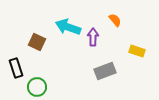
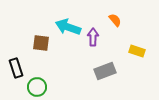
brown square: moved 4 px right, 1 px down; rotated 18 degrees counterclockwise
